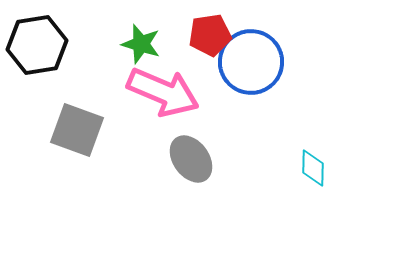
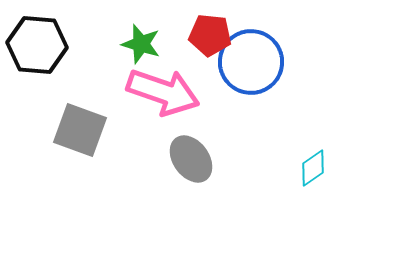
red pentagon: rotated 15 degrees clockwise
black hexagon: rotated 14 degrees clockwise
pink arrow: rotated 4 degrees counterclockwise
gray square: moved 3 px right
cyan diamond: rotated 54 degrees clockwise
